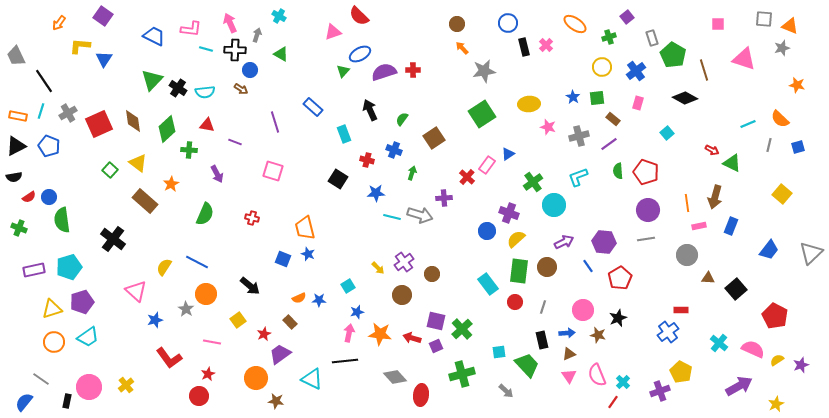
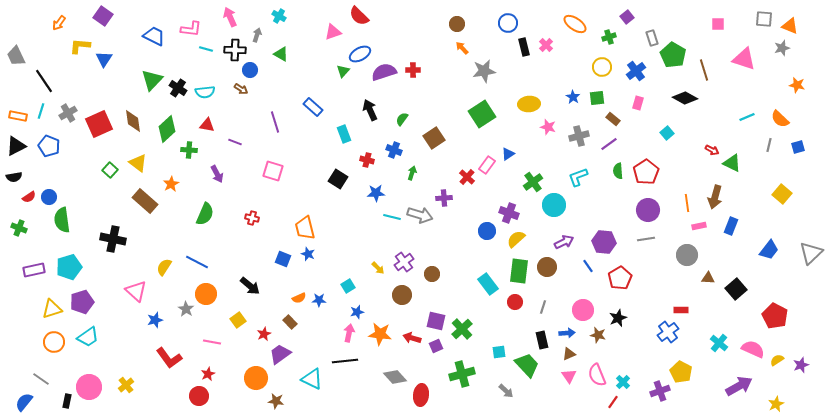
pink arrow at (230, 23): moved 6 px up
cyan line at (748, 124): moved 1 px left, 7 px up
red pentagon at (646, 172): rotated 20 degrees clockwise
black cross at (113, 239): rotated 25 degrees counterclockwise
